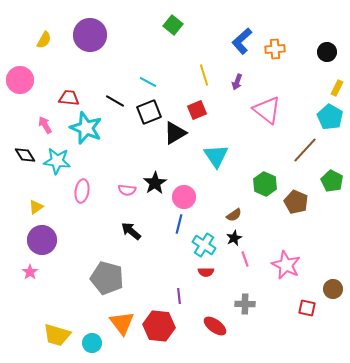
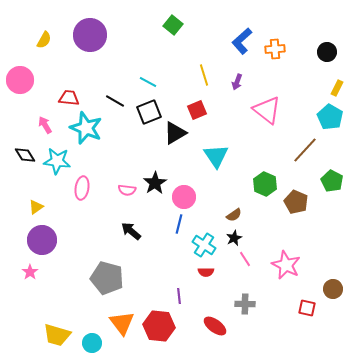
pink ellipse at (82, 191): moved 3 px up
pink line at (245, 259): rotated 14 degrees counterclockwise
